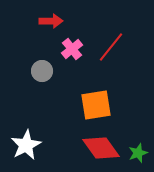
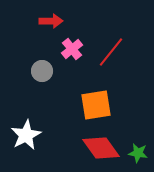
red line: moved 5 px down
white star: moved 10 px up
green star: rotated 30 degrees clockwise
